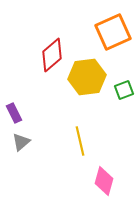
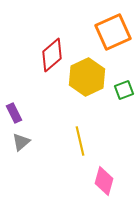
yellow hexagon: rotated 18 degrees counterclockwise
